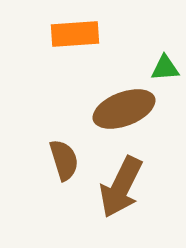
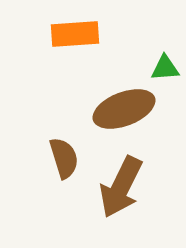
brown semicircle: moved 2 px up
